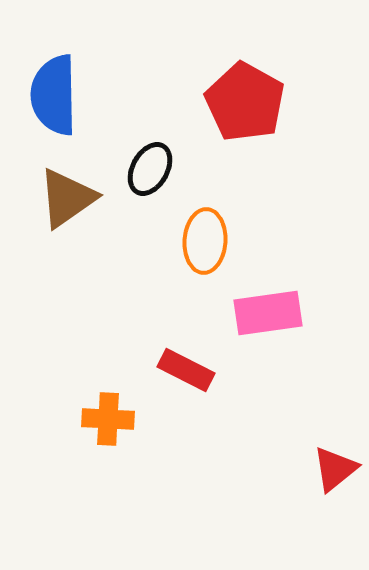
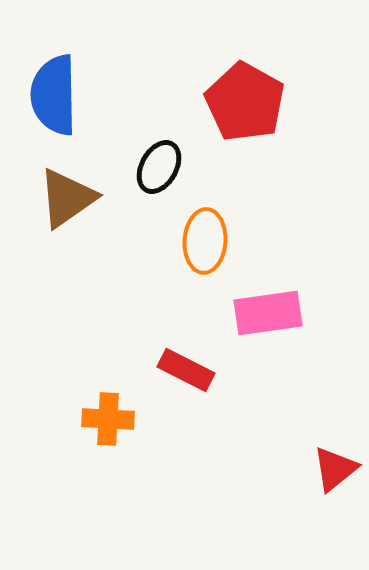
black ellipse: moved 9 px right, 2 px up
